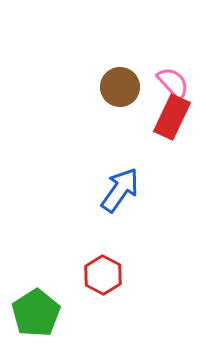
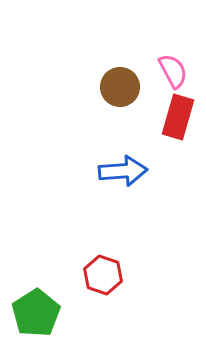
pink semicircle: moved 12 px up; rotated 15 degrees clockwise
red rectangle: moved 6 px right; rotated 9 degrees counterclockwise
blue arrow: moved 3 px right, 19 px up; rotated 51 degrees clockwise
red hexagon: rotated 9 degrees counterclockwise
